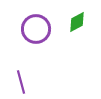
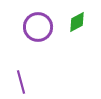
purple circle: moved 2 px right, 2 px up
